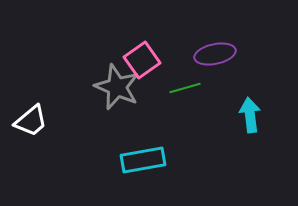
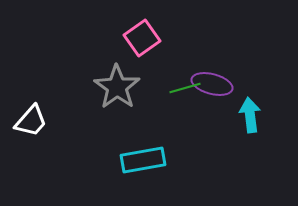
purple ellipse: moved 3 px left, 30 px down; rotated 27 degrees clockwise
pink square: moved 22 px up
gray star: rotated 12 degrees clockwise
white trapezoid: rotated 9 degrees counterclockwise
